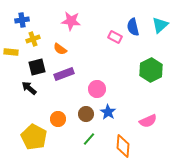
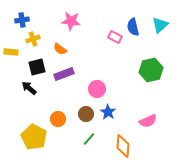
green hexagon: rotated 15 degrees clockwise
